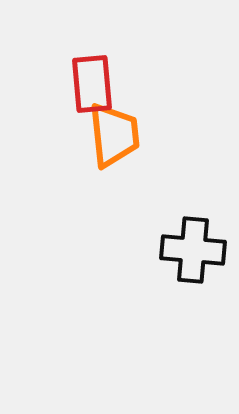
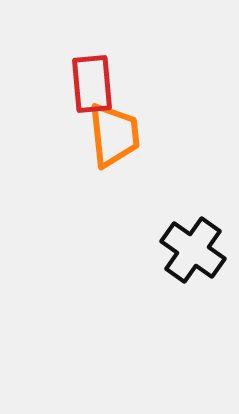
black cross: rotated 30 degrees clockwise
